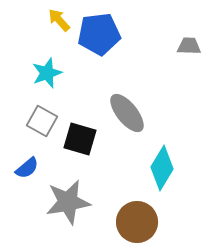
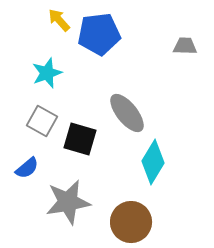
gray trapezoid: moved 4 px left
cyan diamond: moved 9 px left, 6 px up
brown circle: moved 6 px left
